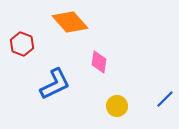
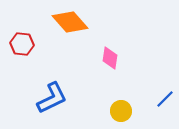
red hexagon: rotated 15 degrees counterclockwise
pink diamond: moved 11 px right, 4 px up
blue L-shape: moved 3 px left, 14 px down
yellow circle: moved 4 px right, 5 px down
